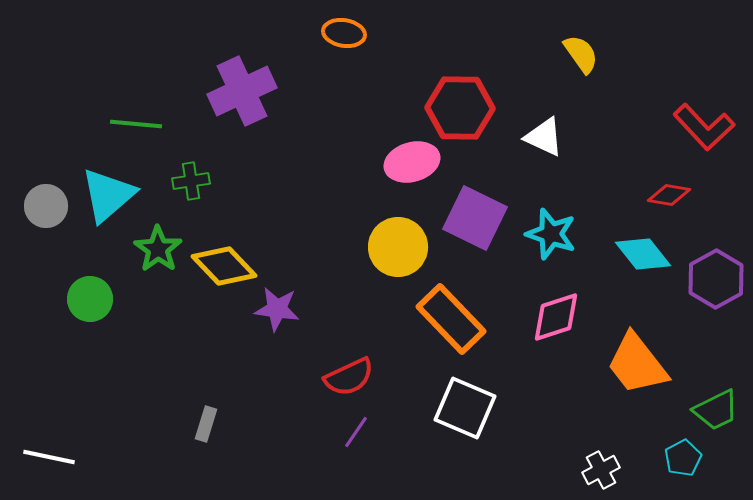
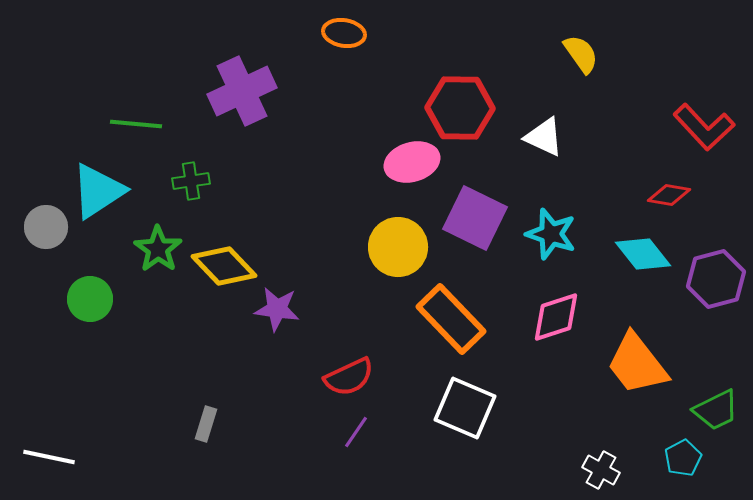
cyan triangle: moved 10 px left, 4 px up; rotated 8 degrees clockwise
gray circle: moved 21 px down
purple hexagon: rotated 14 degrees clockwise
white cross: rotated 33 degrees counterclockwise
